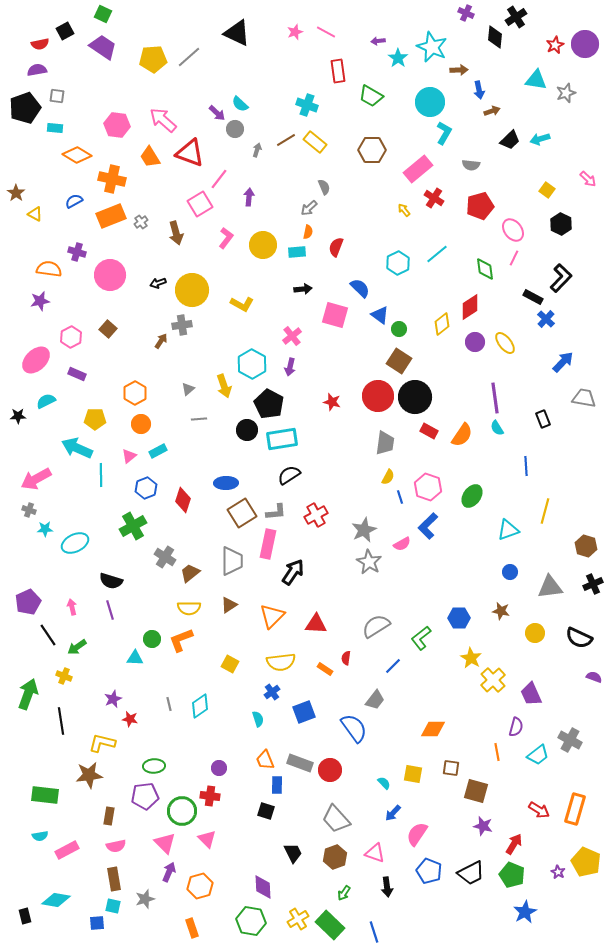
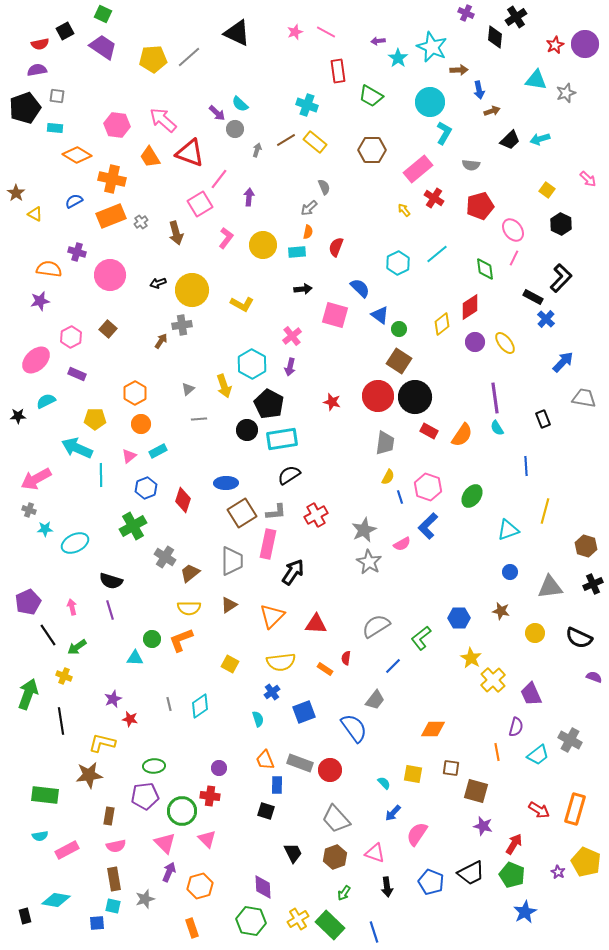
blue pentagon at (429, 871): moved 2 px right, 11 px down
